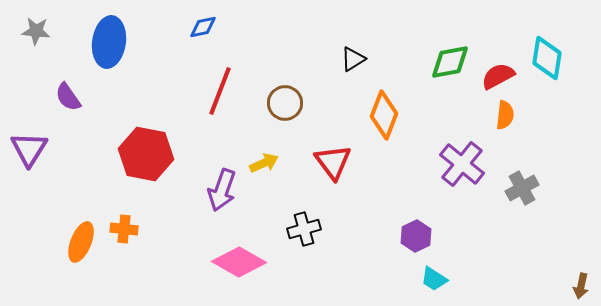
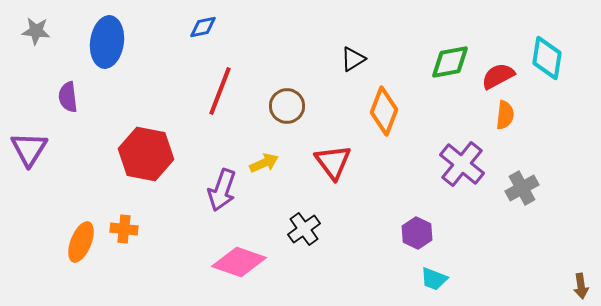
blue ellipse: moved 2 px left
purple semicircle: rotated 28 degrees clockwise
brown circle: moved 2 px right, 3 px down
orange diamond: moved 4 px up
black cross: rotated 20 degrees counterclockwise
purple hexagon: moved 1 px right, 3 px up; rotated 8 degrees counterclockwise
pink diamond: rotated 10 degrees counterclockwise
cyan trapezoid: rotated 12 degrees counterclockwise
brown arrow: rotated 20 degrees counterclockwise
